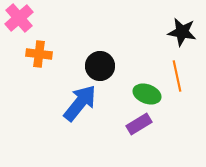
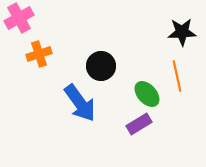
pink cross: rotated 12 degrees clockwise
black star: rotated 12 degrees counterclockwise
orange cross: rotated 25 degrees counterclockwise
black circle: moved 1 px right
green ellipse: rotated 28 degrees clockwise
blue arrow: rotated 105 degrees clockwise
